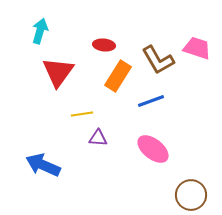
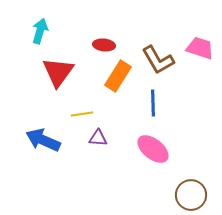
pink trapezoid: moved 3 px right
blue line: moved 2 px right, 2 px down; rotated 72 degrees counterclockwise
blue arrow: moved 25 px up
